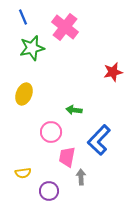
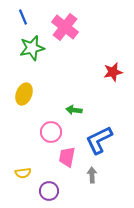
blue L-shape: rotated 20 degrees clockwise
gray arrow: moved 11 px right, 2 px up
